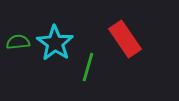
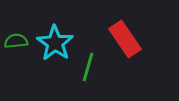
green semicircle: moved 2 px left, 1 px up
